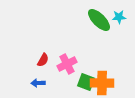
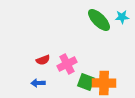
cyan star: moved 3 px right
red semicircle: rotated 40 degrees clockwise
orange cross: moved 2 px right
